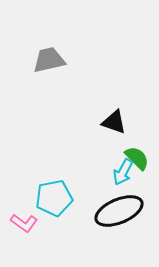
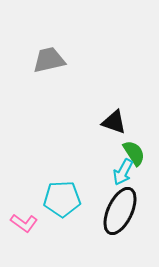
green semicircle: moved 3 px left, 5 px up; rotated 12 degrees clockwise
cyan pentagon: moved 8 px right, 1 px down; rotated 9 degrees clockwise
black ellipse: moved 1 px right; rotated 42 degrees counterclockwise
